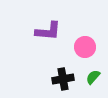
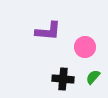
black cross: rotated 15 degrees clockwise
